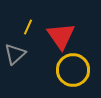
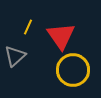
gray triangle: moved 2 px down
